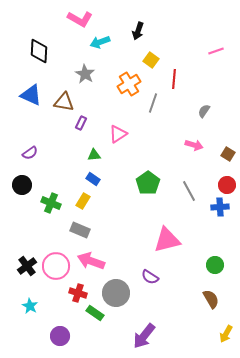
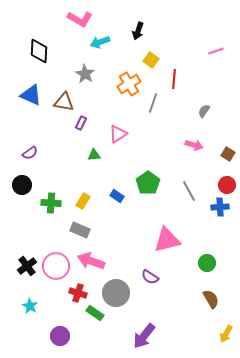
blue rectangle at (93, 179): moved 24 px right, 17 px down
green cross at (51, 203): rotated 18 degrees counterclockwise
green circle at (215, 265): moved 8 px left, 2 px up
